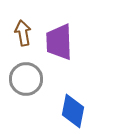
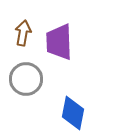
brown arrow: rotated 20 degrees clockwise
blue diamond: moved 2 px down
